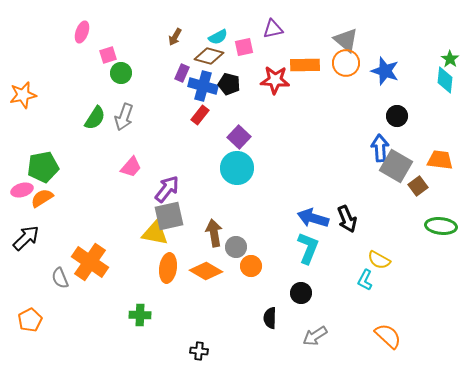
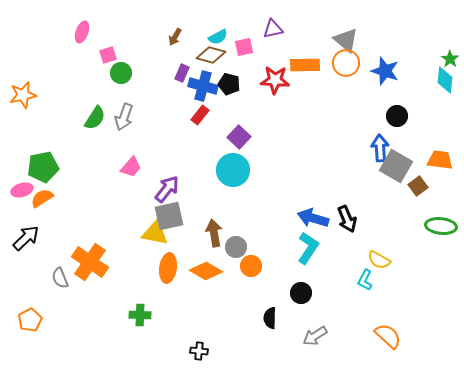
brown diamond at (209, 56): moved 2 px right, 1 px up
cyan circle at (237, 168): moved 4 px left, 2 px down
cyan L-shape at (308, 248): rotated 12 degrees clockwise
